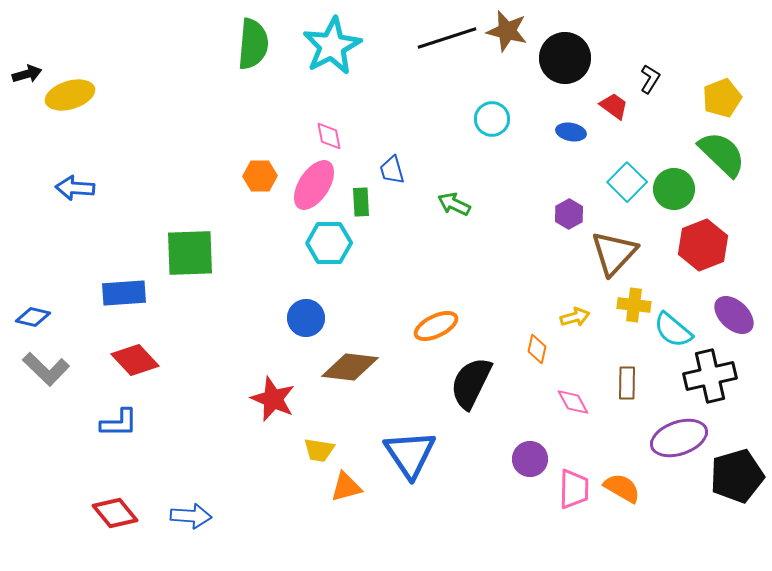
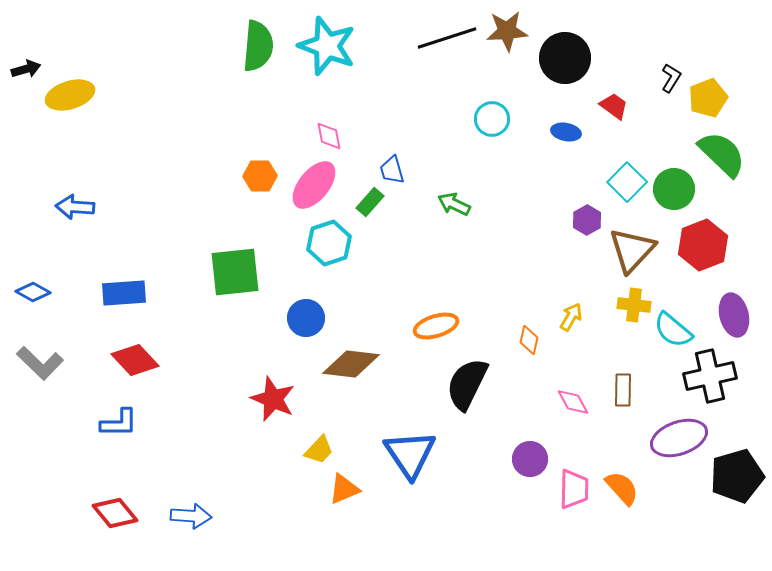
brown star at (507, 31): rotated 18 degrees counterclockwise
green semicircle at (253, 44): moved 5 px right, 2 px down
cyan star at (332, 46): moved 5 px left; rotated 24 degrees counterclockwise
black arrow at (27, 74): moved 1 px left, 5 px up
black L-shape at (650, 79): moved 21 px right, 1 px up
yellow pentagon at (722, 98): moved 14 px left
blue ellipse at (571, 132): moved 5 px left
pink ellipse at (314, 185): rotated 6 degrees clockwise
blue arrow at (75, 188): moved 19 px down
green rectangle at (361, 202): moved 9 px right; rotated 44 degrees clockwise
purple hexagon at (569, 214): moved 18 px right, 6 px down
cyan hexagon at (329, 243): rotated 18 degrees counterclockwise
green square at (190, 253): moved 45 px right, 19 px down; rotated 4 degrees counterclockwise
brown triangle at (614, 253): moved 18 px right, 3 px up
purple ellipse at (734, 315): rotated 33 degrees clockwise
blue diamond at (33, 317): moved 25 px up; rotated 16 degrees clockwise
yellow arrow at (575, 317): moved 4 px left; rotated 44 degrees counterclockwise
orange ellipse at (436, 326): rotated 9 degrees clockwise
orange diamond at (537, 349): moved 8 px left, 9 px up
brown diamond at (350, 367): moved 1 px right, 3 px up
gray L-shape at (46, 369): moved 6 px left, 6 px up
black semicircle at (471, 383): moved 4 px left, 1 px down
brown rectangle at (627, 383): moved 4 px left, 7 px down
yellow trapezoid at (319, 450): rotated 56 degrees counterclockwise
orange triangle at (346, 487): moved 2 px left, 2 px down; rotated 8 degrees counterclockwise
orange semicircle at (622, 488): rotated 18 degrees clockwise
